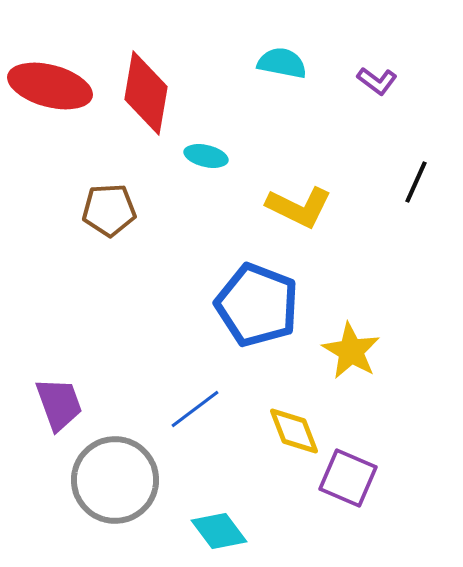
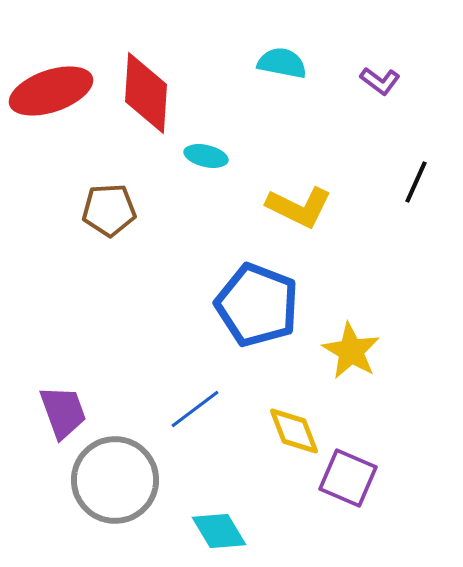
purple L-shape: moved 3 px right
red ellipse: moved 1 px right, 5 px down; rotated 34 degrees counterclockwise
red diamond: rotated 6 degrees counterclockwise
purple trapezoid: moved 4 px right, 8 px down
cyan diamond: rotated 6 degrees clockwise
